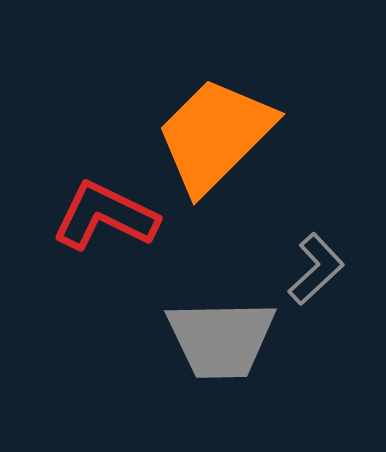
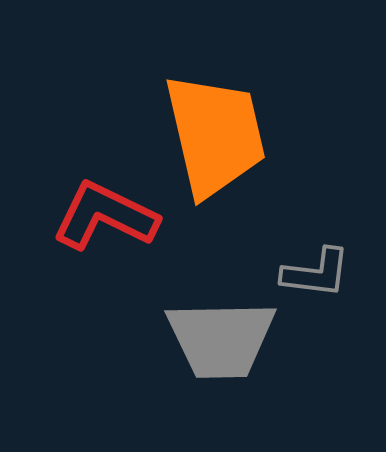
orange trapezoid: rotated 122 degrees clockwise
gray L-shape: moved 4 px down; rotated 50 degrees clockwise
